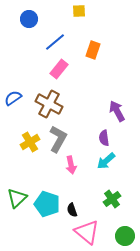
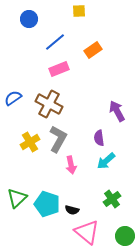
orange rectangle: rotated 36 degrees clockwise
pink rectangle: rotated 30 degrees clockwise
purple semicircle: moved 5 px left
black semicircle: rotated 56 degrees counterclockwise
